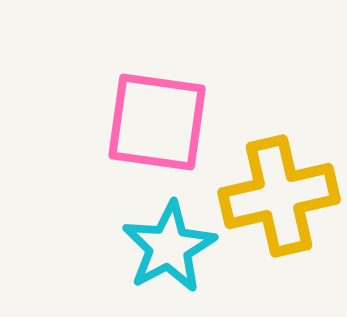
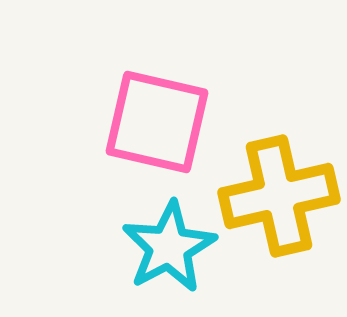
pink square: rotated 5 degrees clockwise
